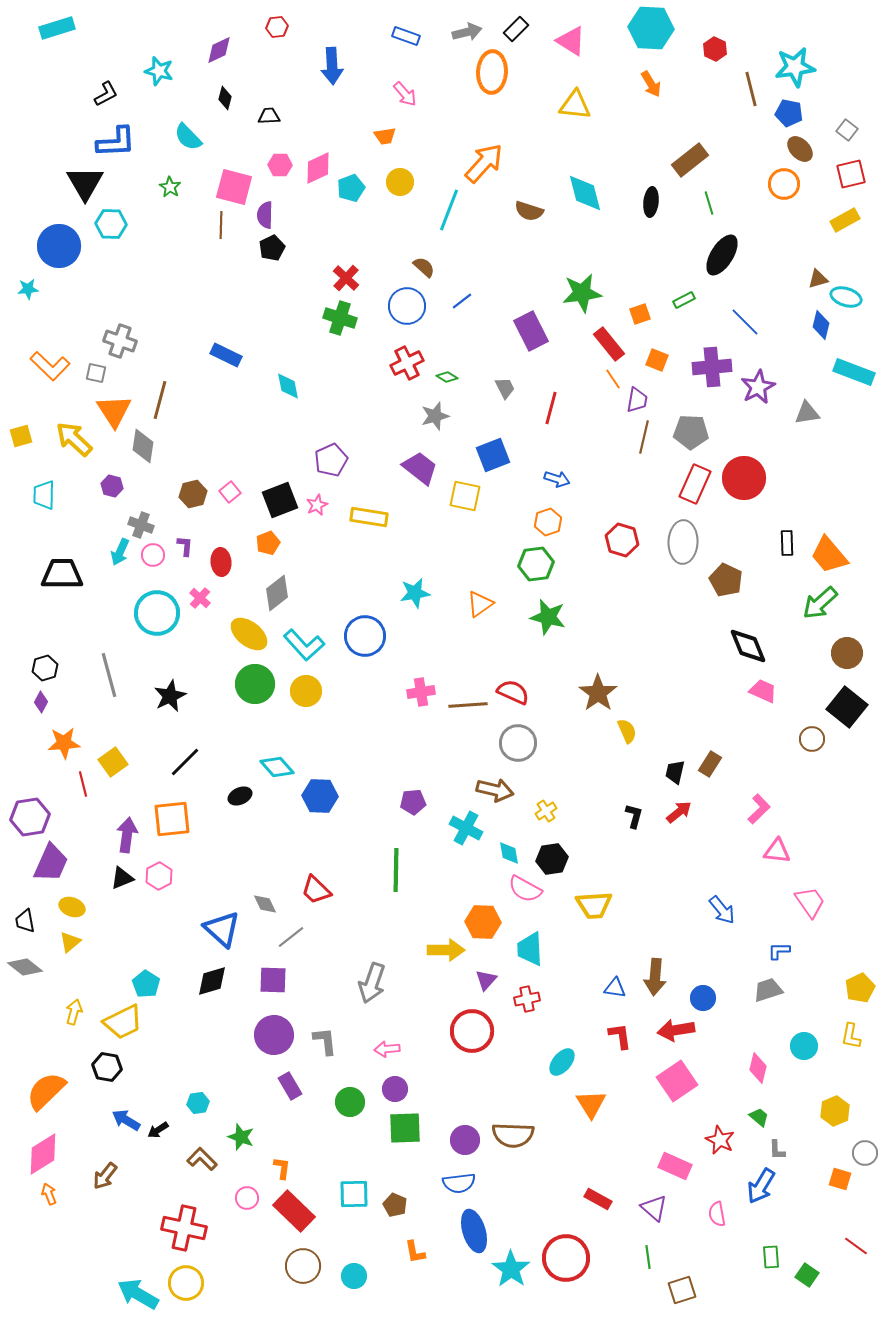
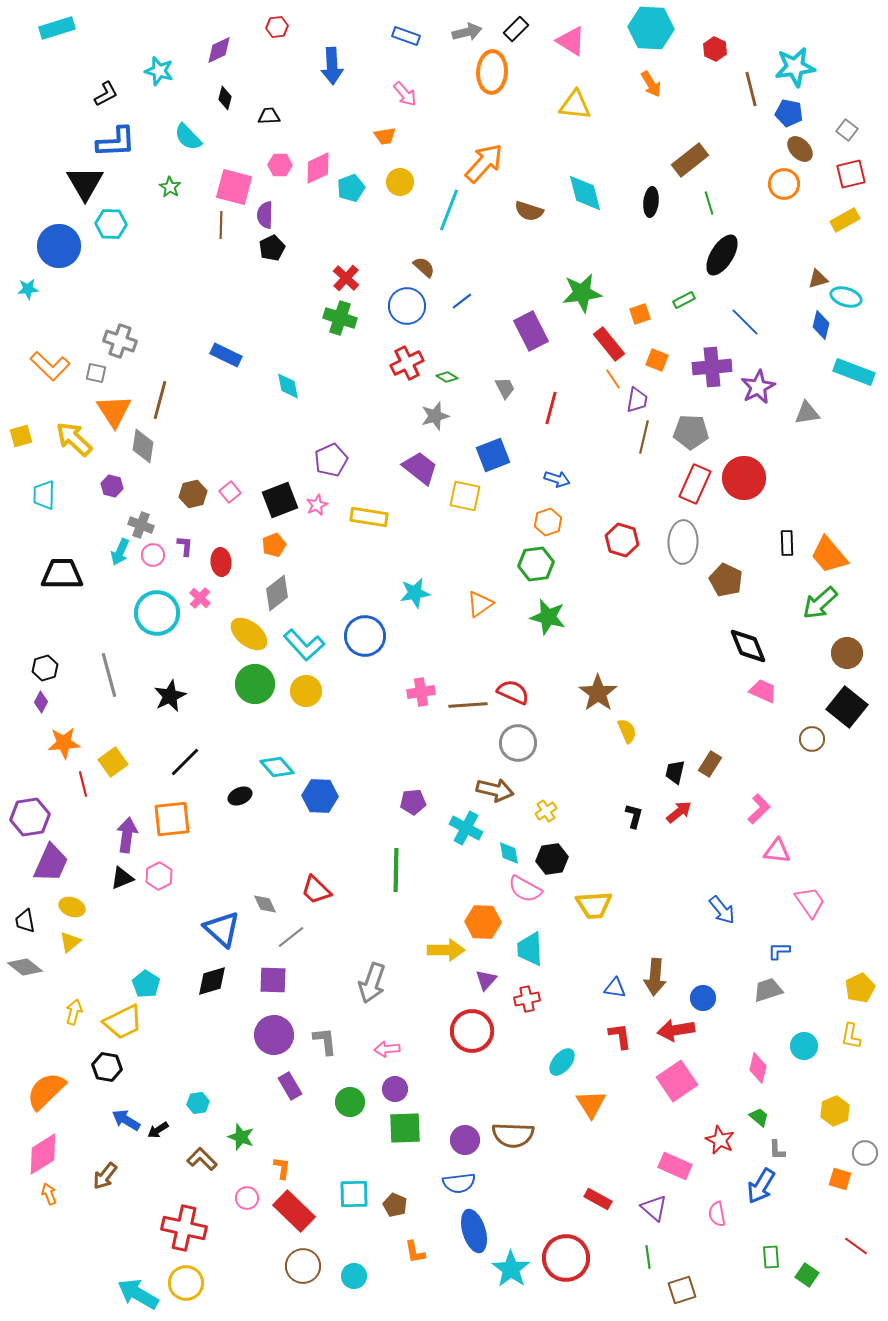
orange pentagon at (268, 543): moved 6 px right, 2 px down
